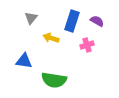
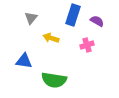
blue rectangle: moved 1 px right, 6 px up
